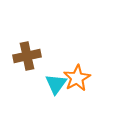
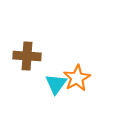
brown cross: rotated 16 degrees clockwise
